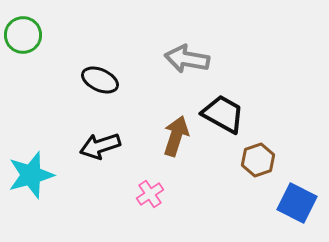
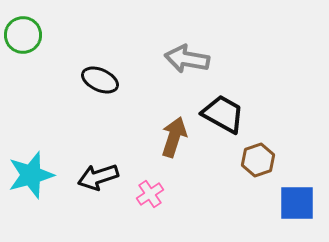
brown arrow: moved 2 px left, 1 px down
black arrow: moved 2 px left, 31 px down
blue square: rotated 27 degrees counterclockwise
